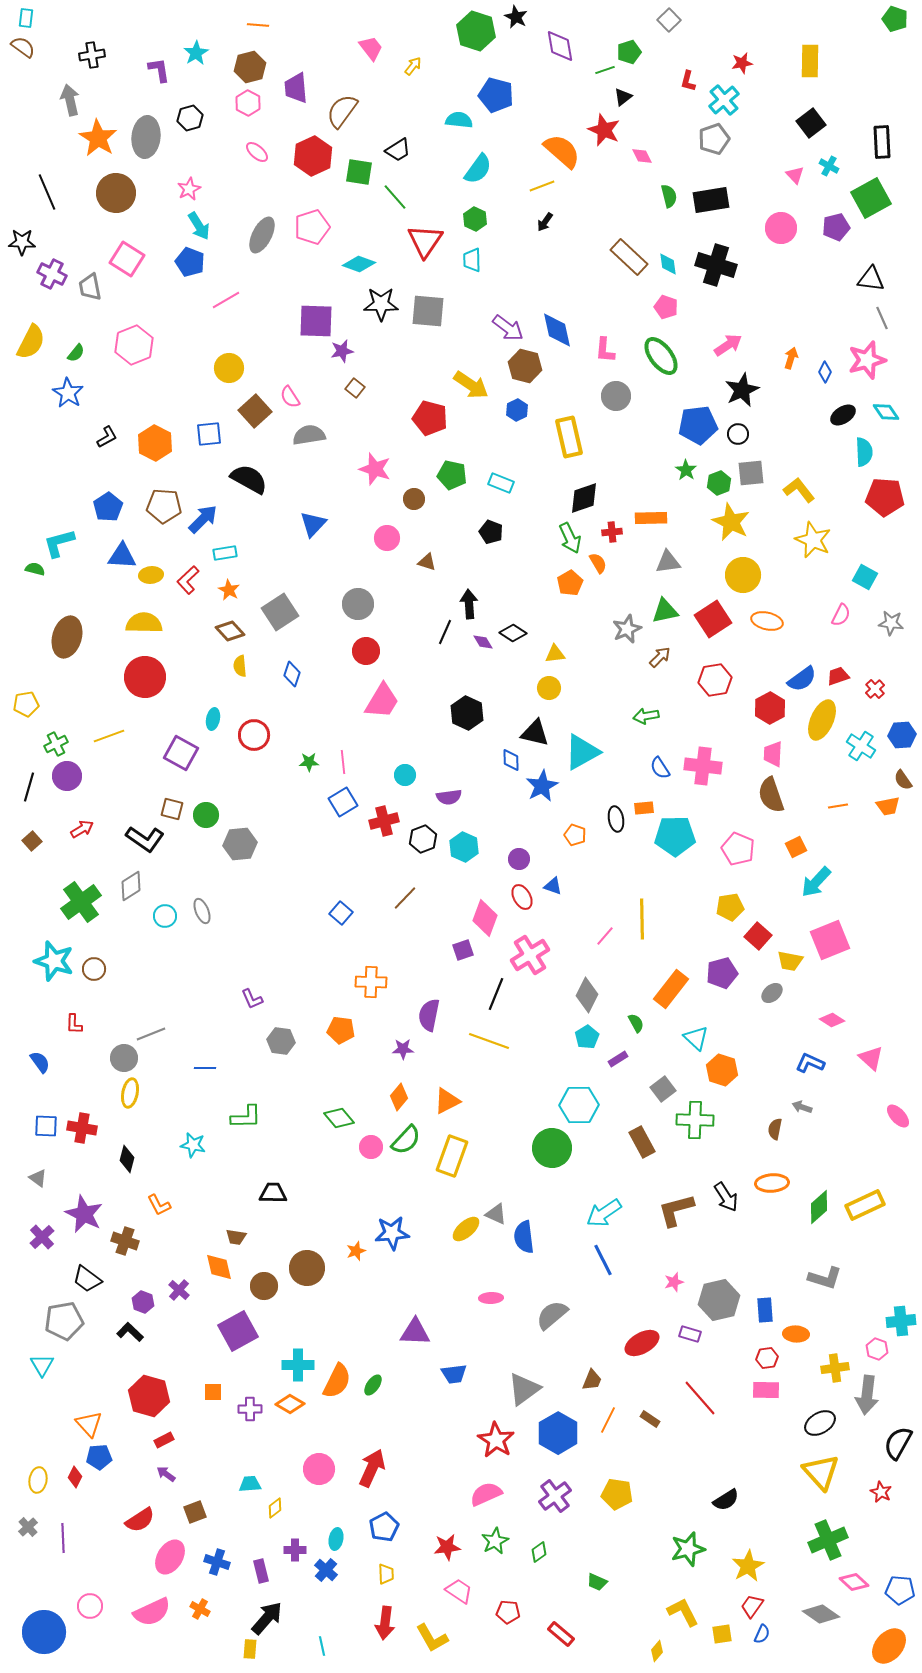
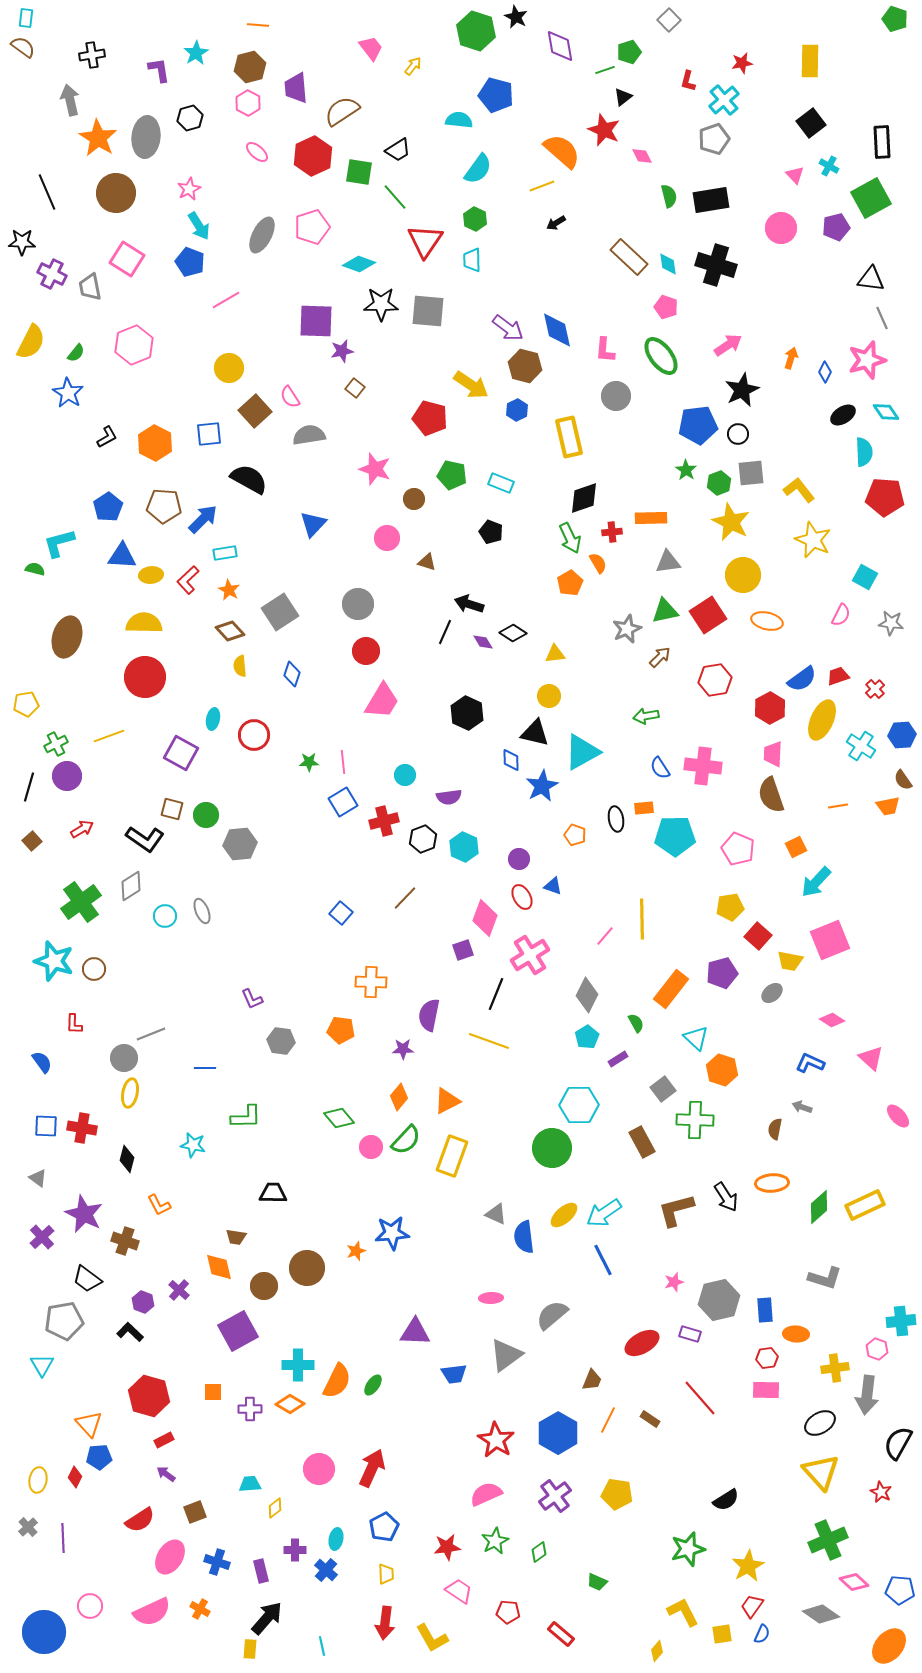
brown semicircle at (342, 111): rotated 21 degrees clockwise
black arrow at (545, 222): moved 11 px right, 1 px down; rotated 24 degrees clockwise
black arrow at (469, 604): rotated 68 degrees counterclockwise
red square at (713, 619): moved 5 px left, 4 px up
yellow circle at (549, 688): moved 8 px down
blue semicircle at (40, 1062): moved 2 px right
yellow ellipse at (466, 1229): moved 98 px right, 14 px up
gray triangle at (524, 1389): moved 18 px left, 34 px up
